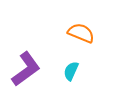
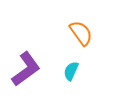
orange semicircle: rotated 32 degrees clockwise
